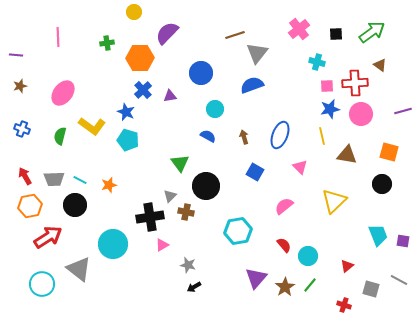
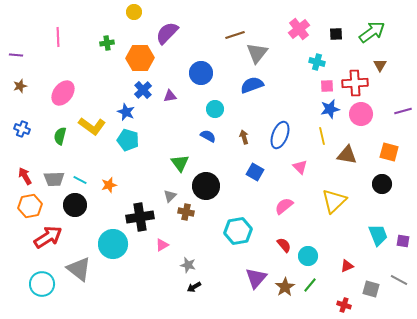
brown triangle at (380, 65): rotated 24 degrees clockwise
black cross at (150, 217): moved 10 px left
red triangle at (347, 266): rotated 16 degrees clockwise
